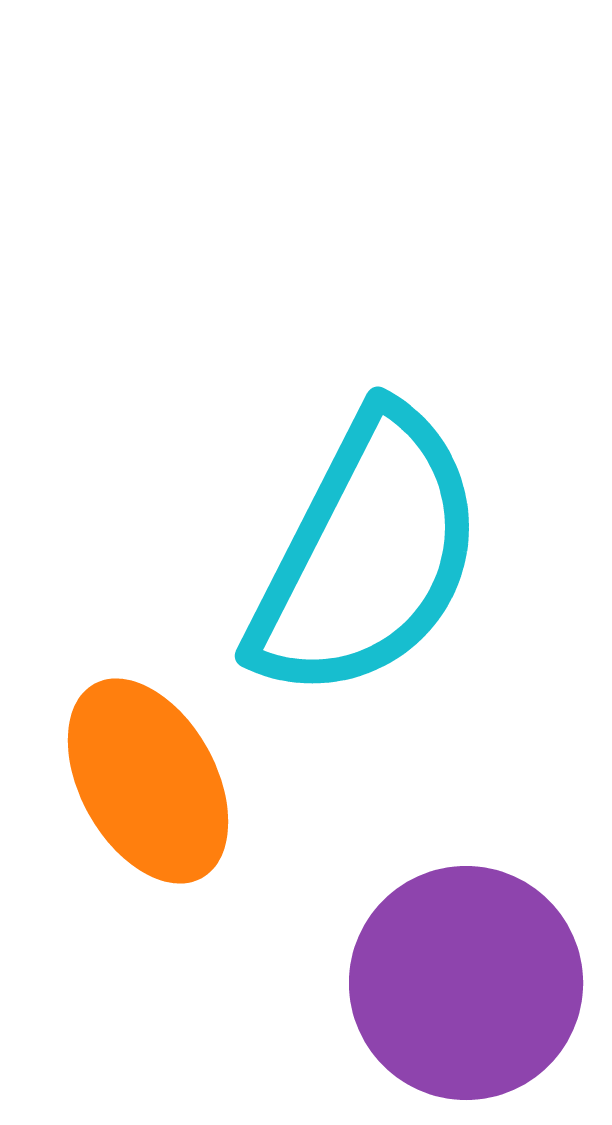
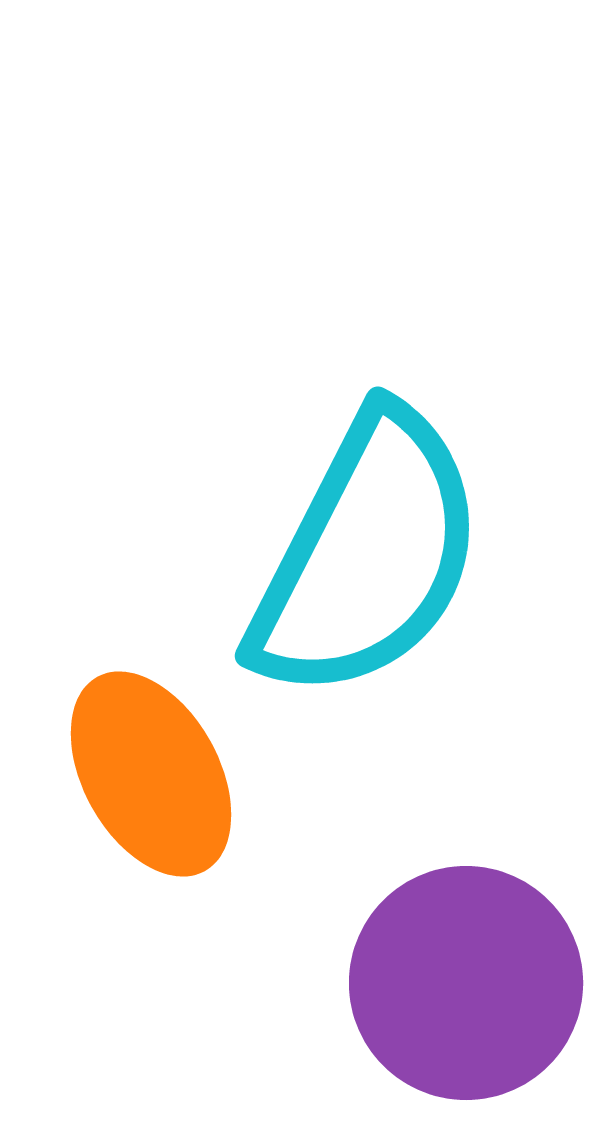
orange ellipse: moved 3 px right, 7 px up
